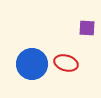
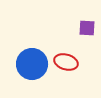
red ellipse: moved 1 px up
